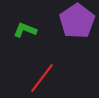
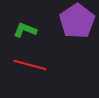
red line: moved 12 px left, 13 px up; rotated 68 degrees clockwise
